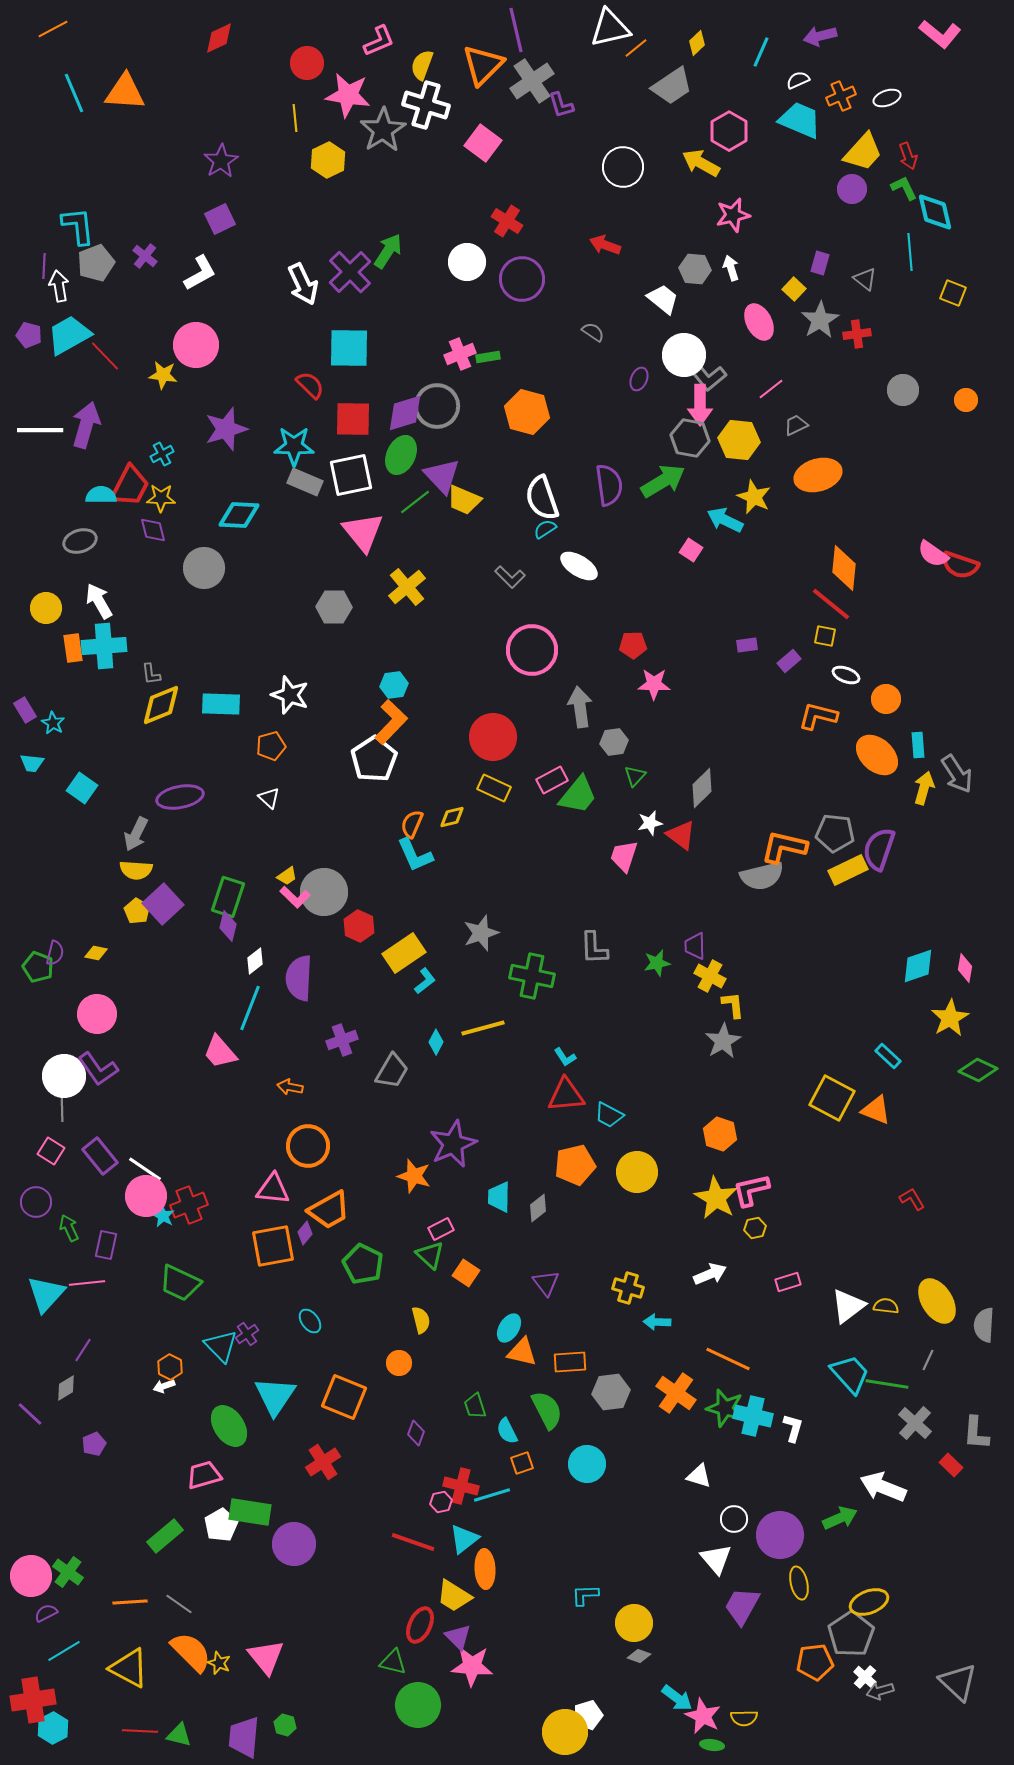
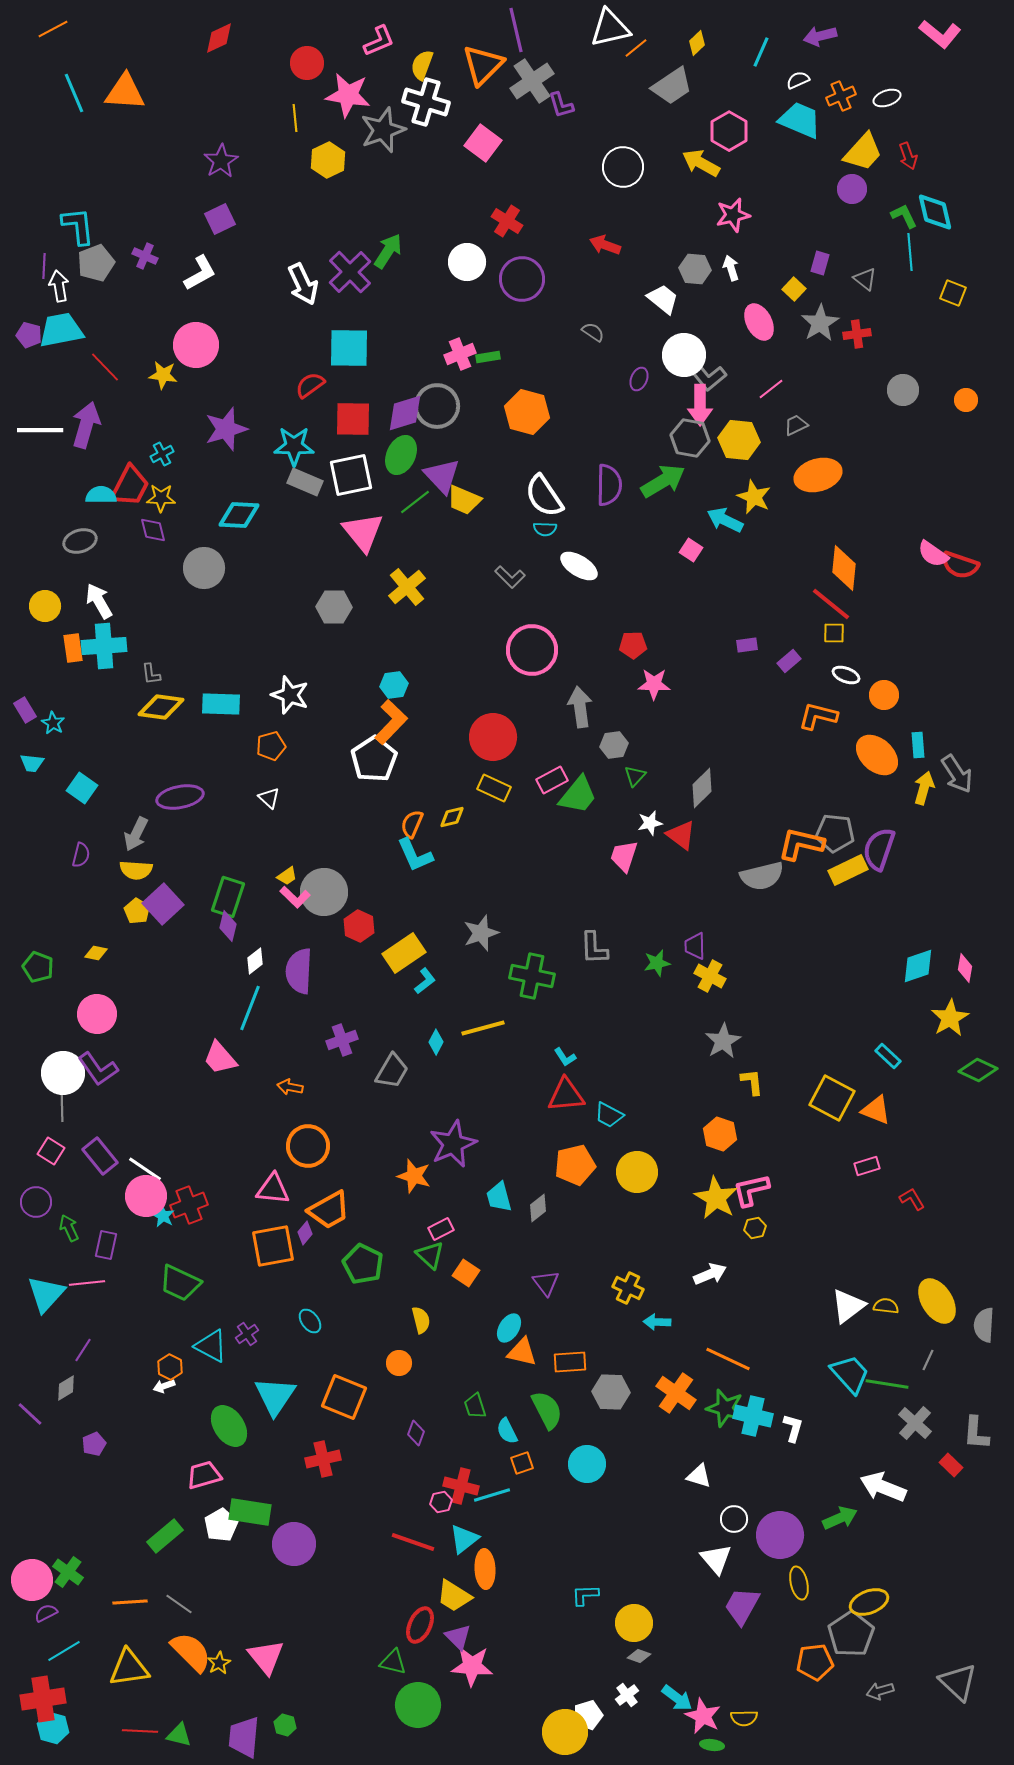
white cross at (426, 105): moved 3 px up
gray star at (383, 130): rotated 12 degrees clockwise
green L-shape at (904, 188): moved 28 px down
purple cross at (145, 256): rotated 15 degrees counterclockwise
gray star at (820, 320): moved 3 px down
cyan trapezoid at (69, 335): moved 8 px left, 5 px up; rotated 18 degrees clockwise
red line at (105, 356): moved 11 px down
red semicircle at (310, 385): rotated 80 degrees counterclockwise
purple semicircle at (609, 485): rotated 9 degrees clockwise
white semicircle at (542, 498): moved 2 px right, 2 px up; rotated 15 degrees counterclockwise
cyan semicircle at (545, 529): rotated 145 degrees counterclockwise
yellow circle at (46, 608): moved 1 px left, 2 px up
yellow square at (825, 636): moved 9 px right, 3 px up; rotated 10 degrees counterclockwise
orange circle at (886, 699): moved 2 px left, 4 px up
yellow diamond at (161, 705): moved 2 px down; rotated 30 degrees clockwise
gray hexagon at (614, 742): moved 3 px down
orange L-shape at (784, 847): moved 17 px right, 3 px up
purple semicircle at (55, 953): moved 26 px right, 98 px up
purple semicircle at (299, 978): moved 7 px up
yellow L-shape at (733, 1005): moved 19 px right, 77 px down
pink trapezoid at (220, 1052): moved 6 px down
white circle at (64, 1076): moved 1 px left, 3 px up
cyan trapezoid at (499, 1197): rotated 16 degrees counterclockwise
pink rectangle at (788, 1282): moved 79 px right, 116 px up
yellow cross at (628, 1288): rotated 8 degrees clockwise
cyan triangle at (221, 1346): moved 10 px left; rotated 18 degrees counterclockwise
gray hexagon at (611, 1392): rotated 9 degrees clockwise
red cross at (323, 1462): moved 3 px up; rotated 20 degrees clockwise
pink circle at (31, 1576): moved 1 px right, 4 px down
yellow star at (219, 1663): rotated 20 degrees clockwise
yellow triangle at (129, 1668): rotated 36 degrees counterclockwise
white cross at (865, 1677): moved 238 px left, 18 px down; rotated 10 degrees clockwise
red cross at (33, 1700): moved 10 px right, 1 px up
cyan hexagon at (53, 1728): rotated 16 degrees counterclockwise
